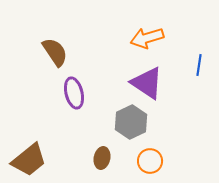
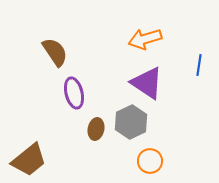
orange arrow: moved 2 px left, 1 px down
brown ellipse: moved 6 px left, 29 px up
